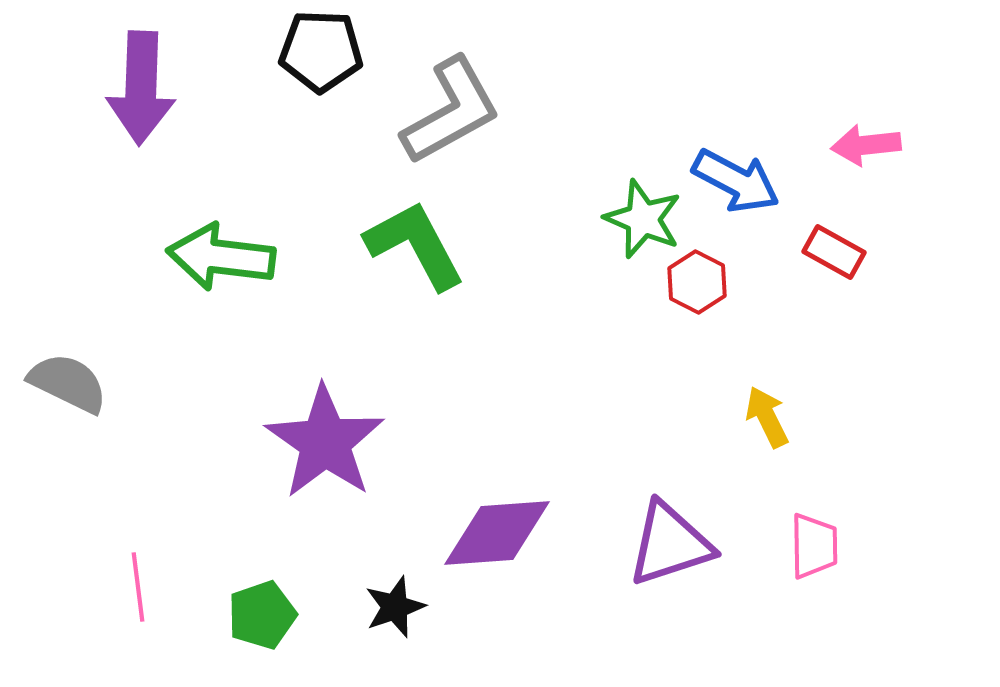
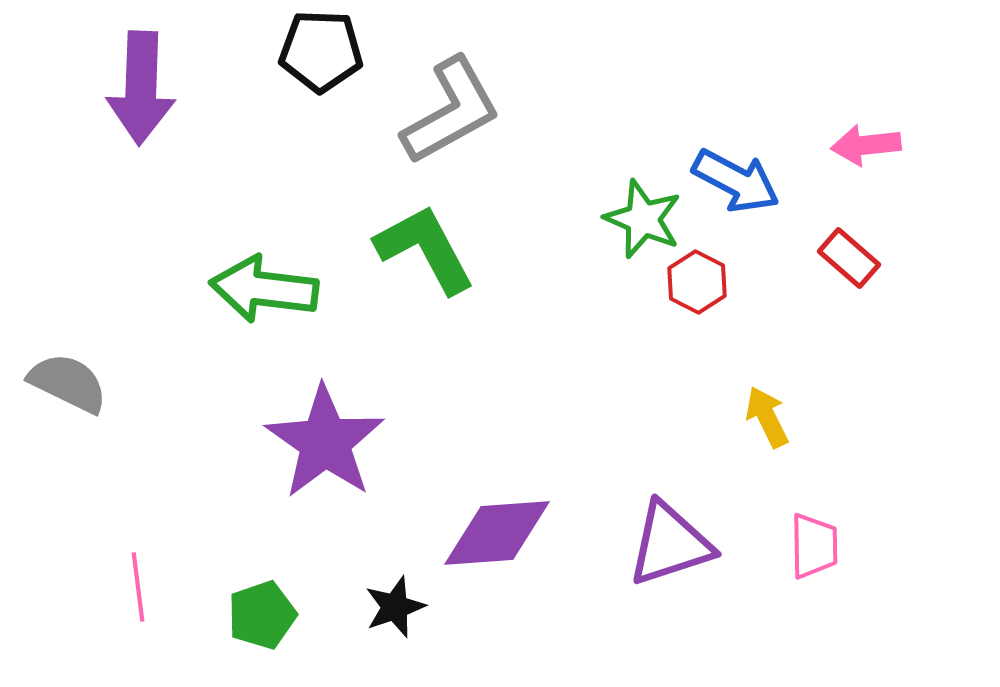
green L-shape: moved 10 px right, 4 px down
red rectangle: moved 15 px right, 6 px down; rotated 12 degrees clockwise
green arrow: moved 43 px right, 32 px down
